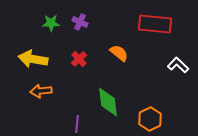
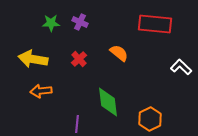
white L-shape: moved 3 px right, 2 px down
